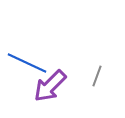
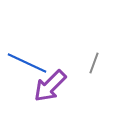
gray line: moved 3 px left, 13 px up
